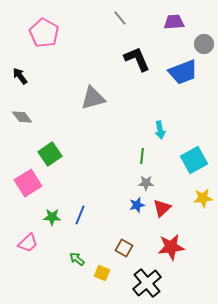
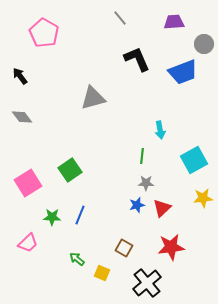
green square: moved 20 px right, 16 px down
